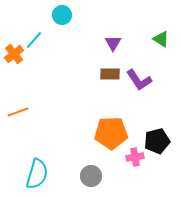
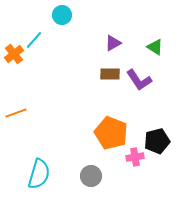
green triangle: moved 6 px left, 8 px down
purple triangle: rotated 30 degrees clockwise
orange line: moved 2 px left, 1 px down
orange pentagon: rotated 24 degrees clockwise
cyan semicircle: moved 2 px right
